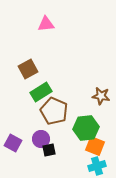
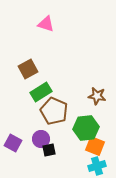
pink triangle: rotated 24 degrees clockwise
brown star: moved 4 px left
